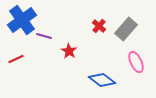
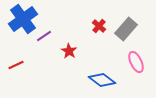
blue cross: moved 1 px right, 1 px up
purple line: rotated 49 degrees counterclockwise
red line: moved 6 px down
